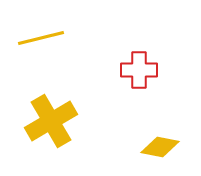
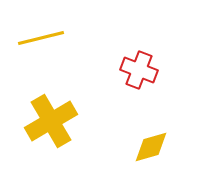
red cross: rotated 21 degrees clockwise
yellow diamond: moved 9 px left; rotated 27 degrees counterclockwise
